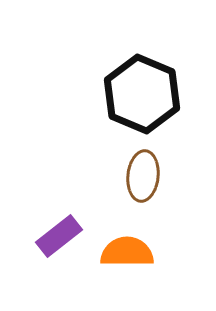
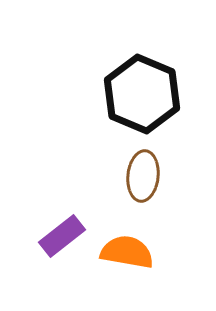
purple rectangle: moved 3 px right
orange semicircle: rotated 10 degrees clockwise
